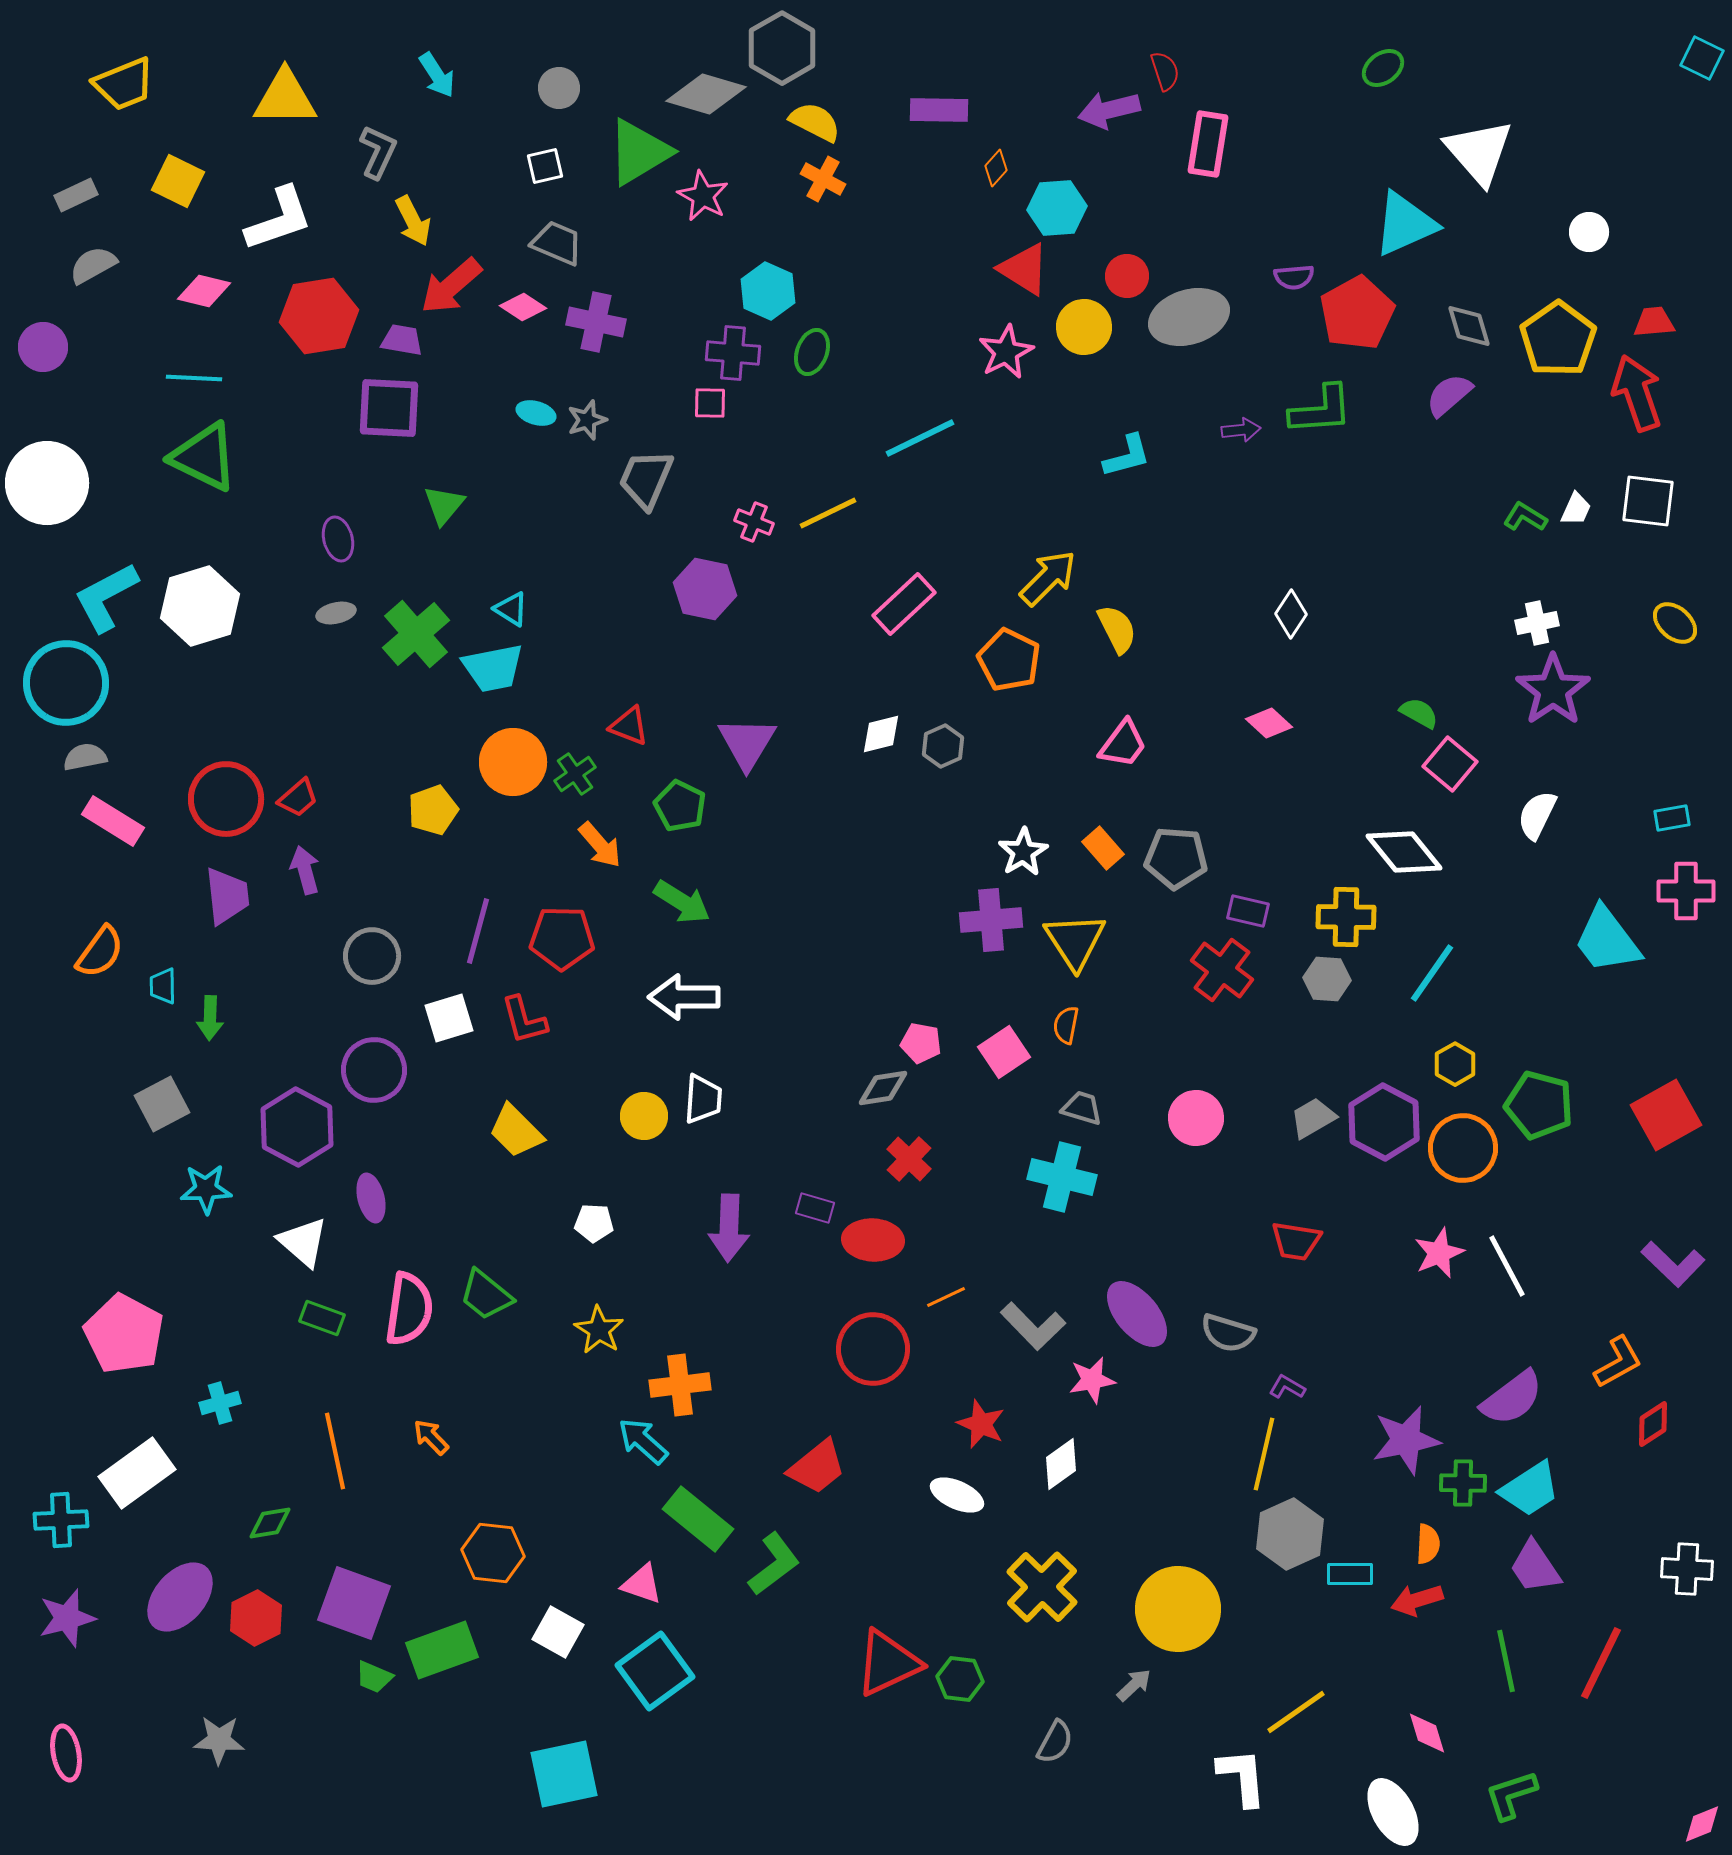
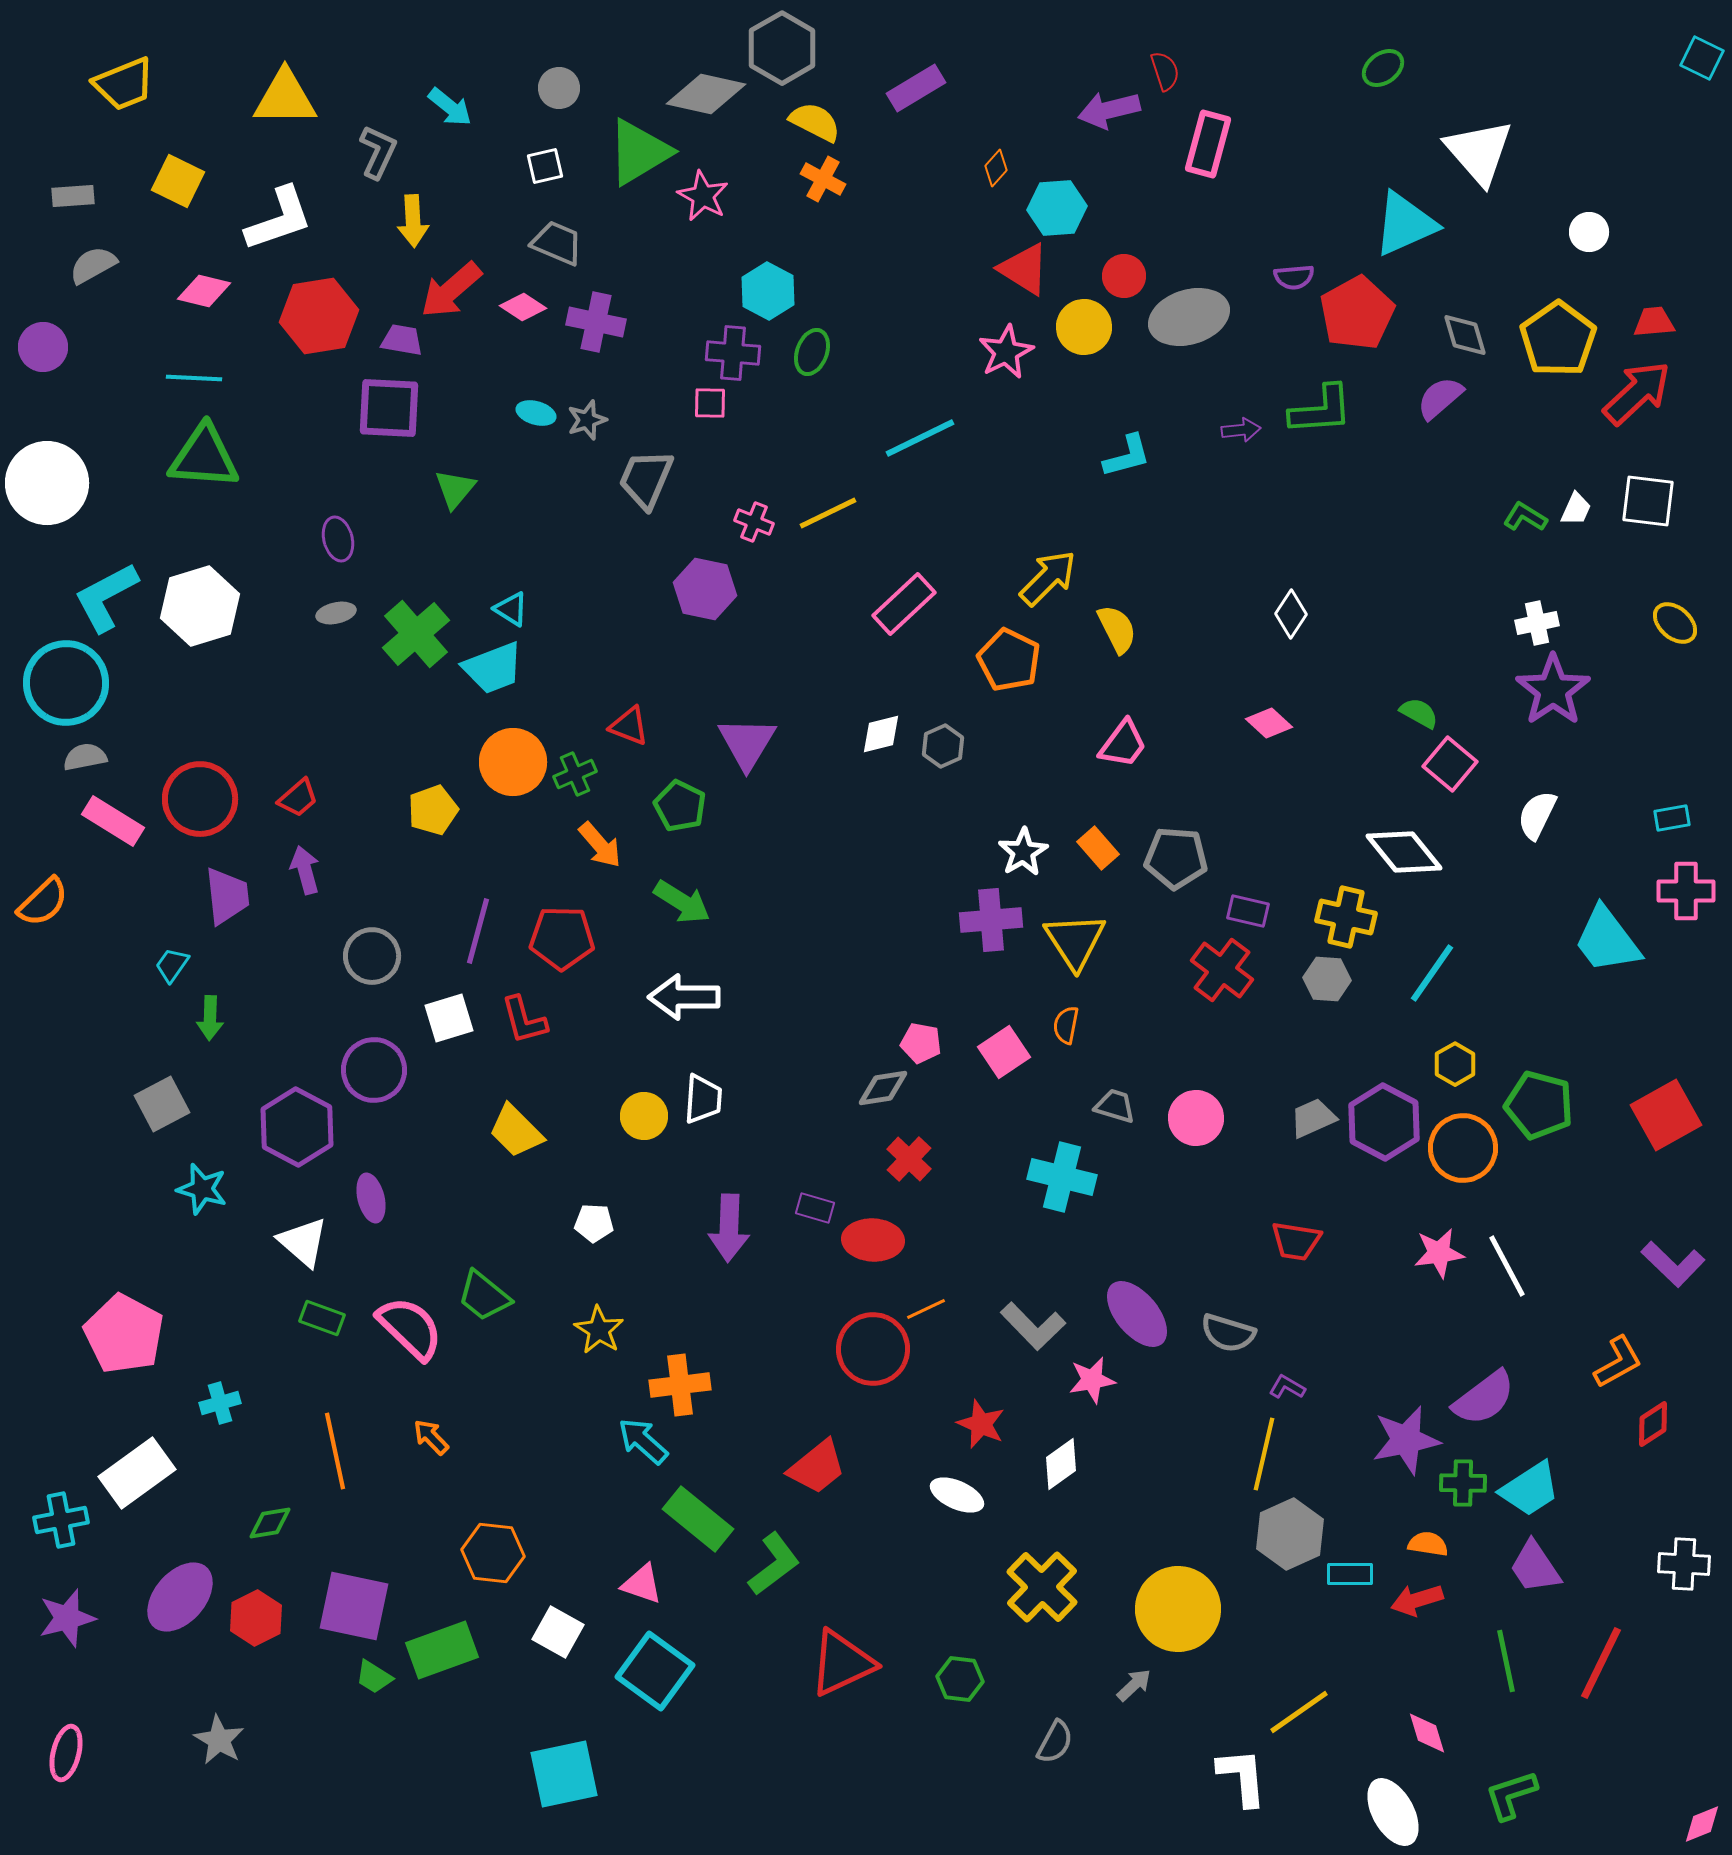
cyan arrow at (437, 75): moved 13 px right, 32 px down; rotated 18 degrees counterclockwise
gray diamond at (706, 94): rotated 4 degrees counterclockwise
purple rectangle at (939, 110): moved 23 px left, 22 px up; rotated 32 degrees counterclockwise
pink rectangle at (1208, 144): rotated 6 degrees clockwise
gray rectangle at (76, 195): moved 3 px left, 1 px down; rotated 21 degrees clockwise
yellow arrow at (413, 221): rotated 24 degrees clockwise
red circle at (1127, 276): moved 3 px left
red arrow at (451, 286): moved 4 px down
cyan hexagon at (768, 291): rotated 4 degrees clockwise
gray diamond at (1469, 326): moved 4 px left, 9 px down
red arrow at (1637, 393): rotated 66 degrees clockwise
purple semicircle at (1449, 395): moved 9 px left, 3 px down
green triangle at (204, 457): rotated 22 degrees counterclockwise
green triangle at (444, 505): moved 11 px right, 16 px up
cyan trapezoid at (493, 668): rotated 10 degrees counterclockwise
green cross at (575, 774): rotated 12 degrees clockwise
red circle at (226, 799): moved 26 px left
orange rectangle at (1103, 848): moved 5 px left
yellow cross at (1346, 917): rotated 12 degrees clockwise
orange semicircle at (100, 952): moved 57 px left, 50 px up; rotated 10 degrees clockwise
cyan trapezoid at (163, 986): moved 9 px right, 21 px up; rotated 36 degrees clockwise
gray trapezoid at (1082, 1108): moved 33 px right, 2 px up
gray trapezoid at (1313, 1118): rotated 6 degrees clockwise
cyan star at (206, 1189): moved 4 px left; rotated 18 degrees clockwise
pink star at (1439, 1253): rotated 15 degrees clockwise
green trapezoid at (486, 1295): moved 2 px left, 1 px down
orange line at (946, 1297): moved 20 px left, 12 px down
pink semicircle at (409, 1309): moved 1 px right, 19 px down; rotated 54 degrees counterclockwise
purple semicircle at (1512, 1398): moved 28 px left
cyan cross at (61, 1520): rotated 8 degrees counterclockwise
orange semicircle at (1428, 1544): rotated 84 degrees counterclockwise
white cross at (1687, 1569): moved 3 px left, 5 px up
purple square at (354, 1603): moved 3 px down; rotated 8 degrees counterclockwise
red triangle at (888, 1663): moved 46 px left
cyan square at (655, 1671): rotated 18 degrees counterclockwise
green trapezoid at (374, 1677): rotated 9 degrees clockwise
yellow line at (1296, 1712): moved 3 px right
gray star at (219, 1740): rotated 27 degrees clockwise
pink ellipse at (66, 1753): rotated 24 degrees clockwise
